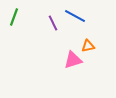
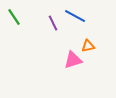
green line: rotated 54 degrees counterclockwise
